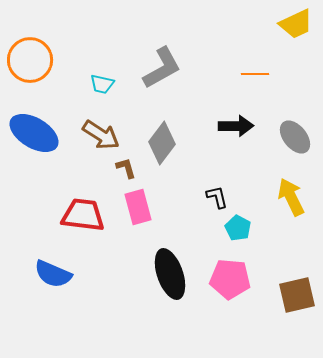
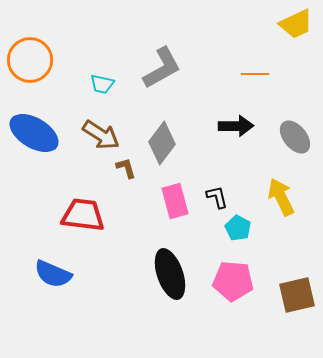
yellow arrow: moved 10 px left
pink rectangle: moved 37 px right, 6 px up
pink pentagon: moved 3 px right, 2 px down
